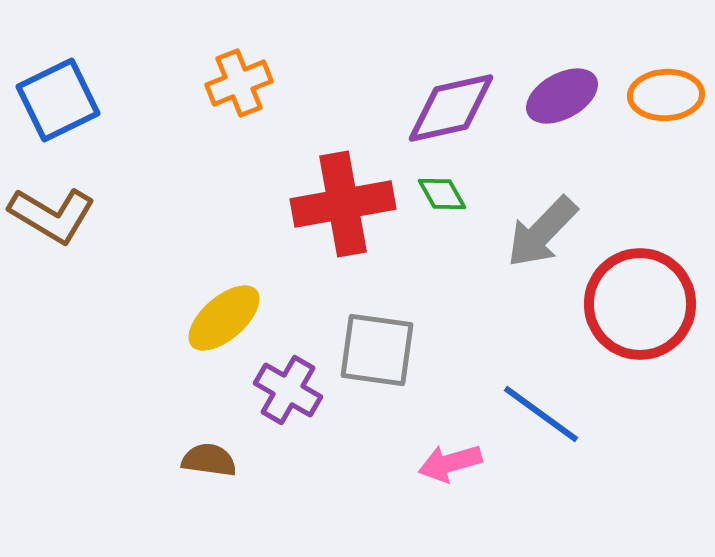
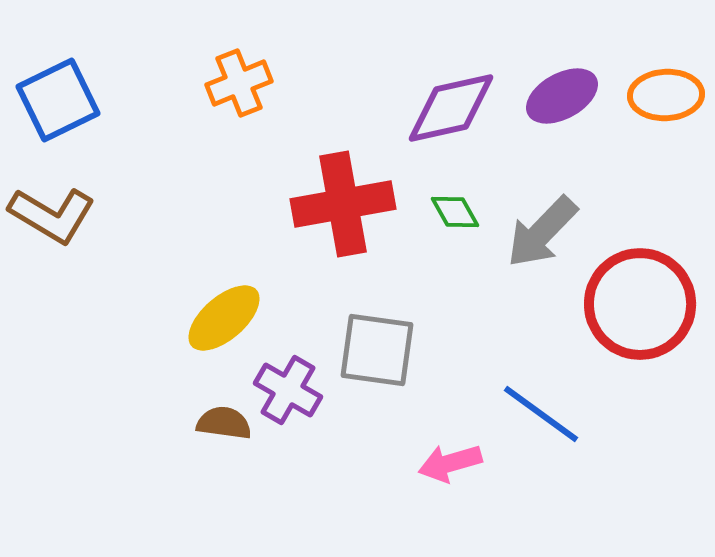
green diamond: moved 13 px right, 18 px down
brown semicircle: moved 15 px right, 37 px up
